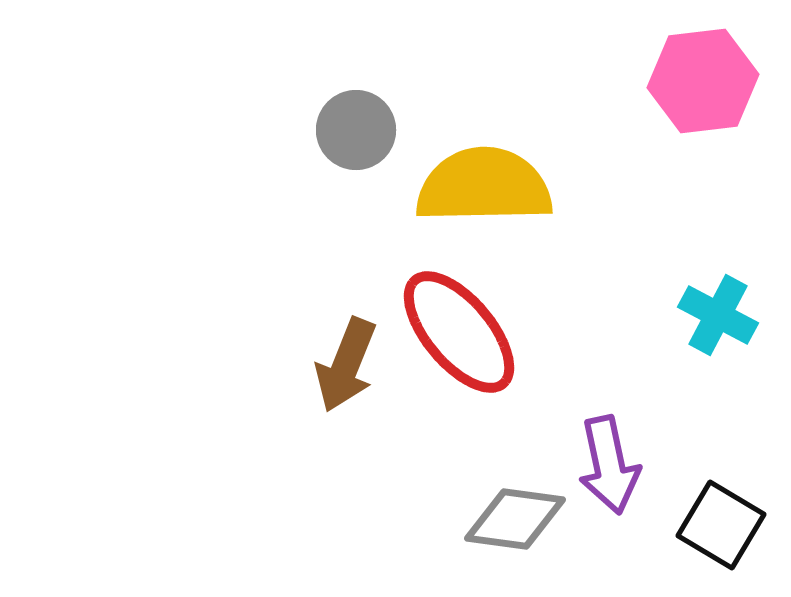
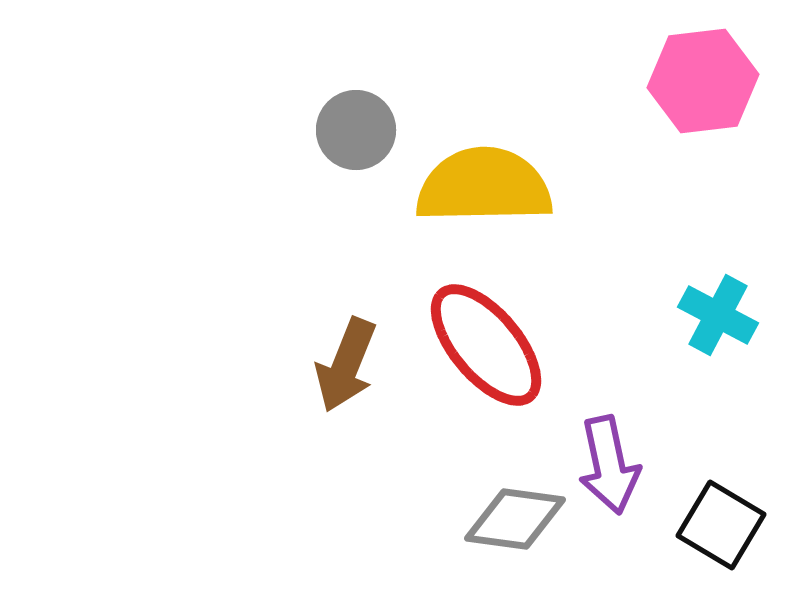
red ellipse: moved 27 px right, 13 px down
